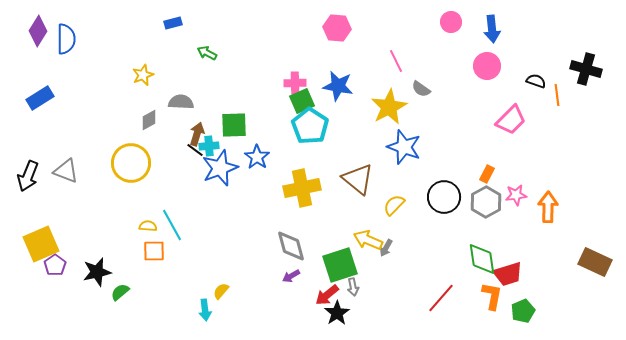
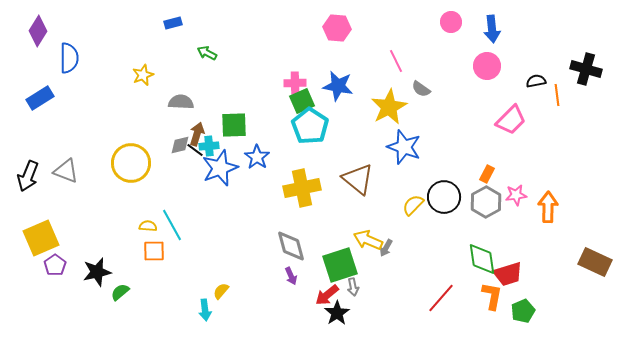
blue semicircle at (66, 39): moved 3 px right, 19 px down
black semicircle at (536, 81): rotated 30 degrees counterclockwise
gray diamond at (149, 120): moved 31 px right, 25 px down; rotated 15 degrees clockwise
yellow semicircle at (394, 205): moved 19 px right
yellow square at (41, 244): moved 6 px up
purple arrow at (291, 276): rotated 84 degrees counterclockwise
